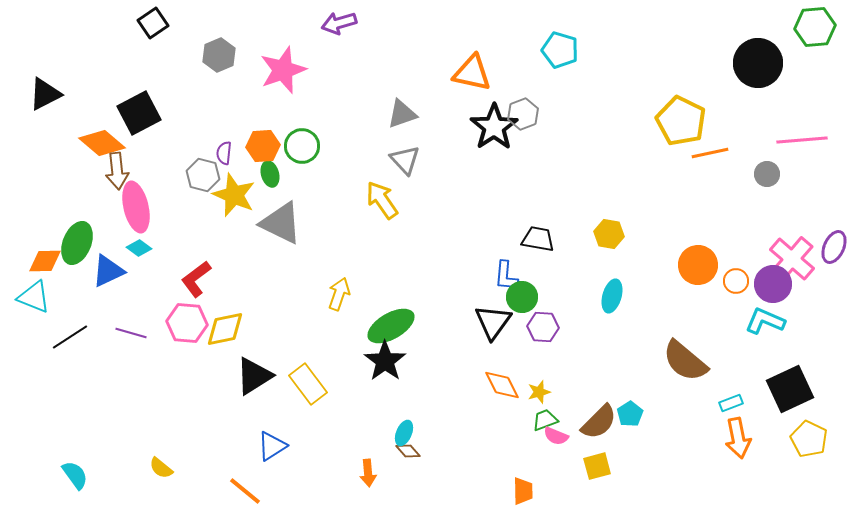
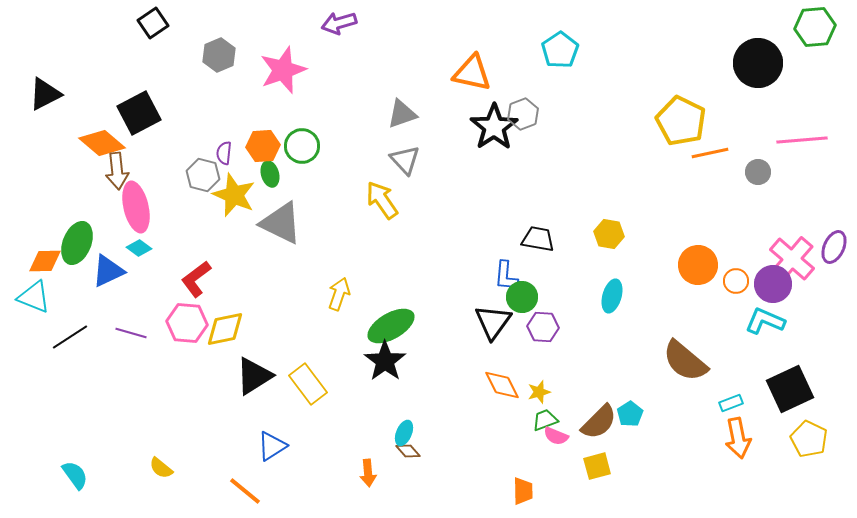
cyan pentagon at (560, 50): rotated 21 degrees clockwise
gray circle at (767, 174): moved 9 px left, 2 px up
